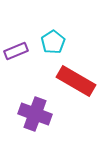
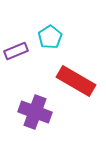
cyan pentagon: moved 3 px left, 5 px up
purple cross: moved 2 px up
